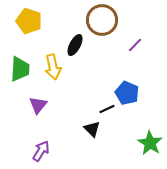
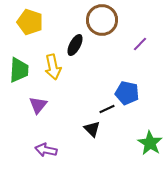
yellow pentagon: moved 1 px right, 1 px down
purple line: moved 5 px right, 1 px up
green trapezoid: moved 1 px left, 1 px down
blue pentagon: rotated 10 degrees counterclockwise
purple arrow: moved 5 px right, 1 px up; rotated 110 degrees counterclockwise
